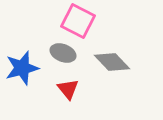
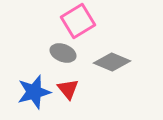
pink square: rotated 32 degrees clockwise
gray diamond: rotated 24 degrees counterclockwise
blue star: moved 12 px right, 24 px down
